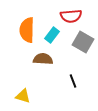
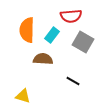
black line: rotated 40 degrees counterclockwise
